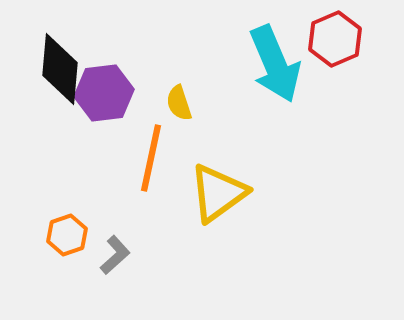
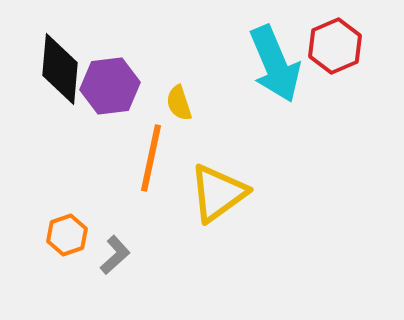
red hexagon: moved 7 px down
purple hexagon: moved 6 px right, 7 px up
